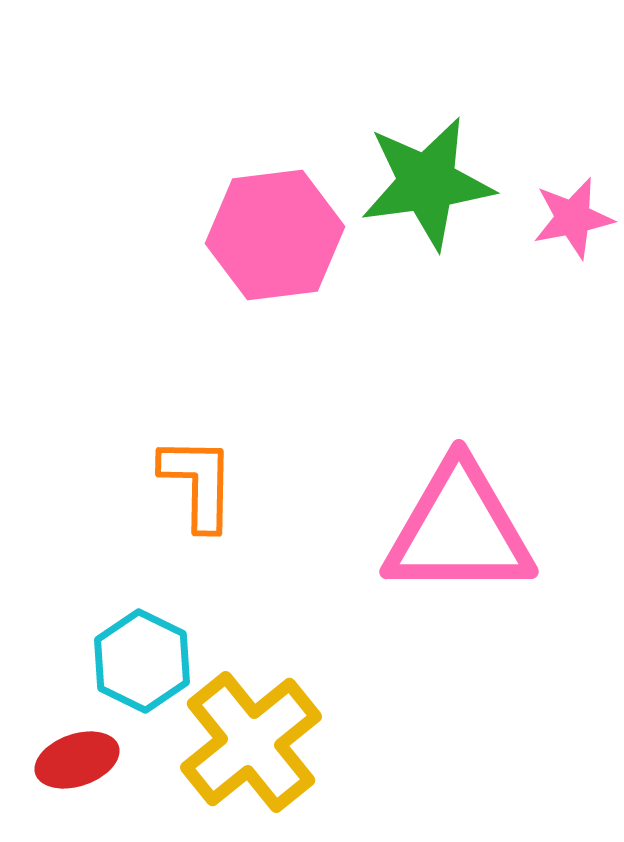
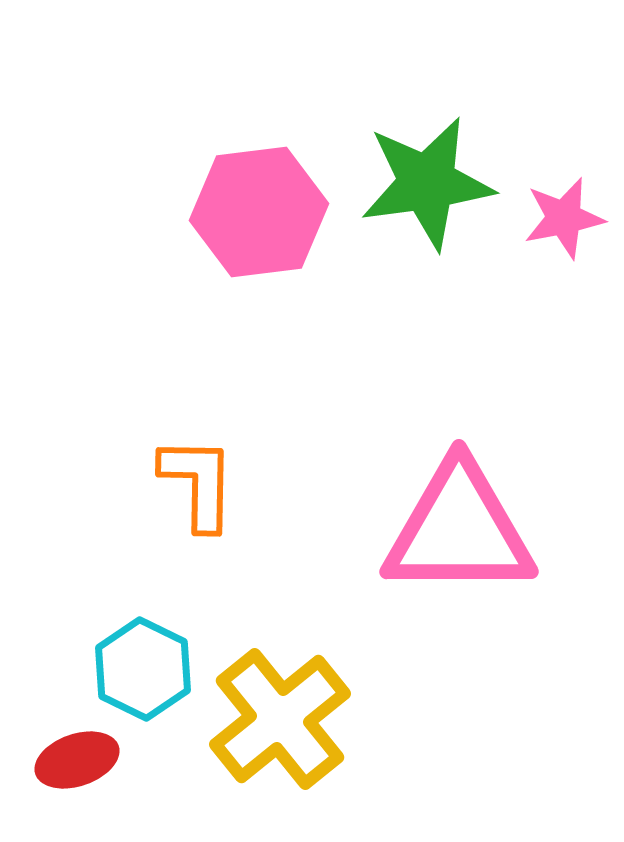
pink star: moved 9 px left
pink hexagon: moved 16 px left, 23 px up
cyan hexagon: moved 1 px right, 8 px down
yellow cross: moved 29 px right, 23 px up
